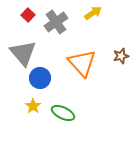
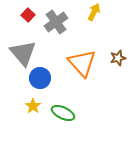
yellow arrow: moved 1 px right, 1 px up; rotated 30 degrees counterclockwise
brown star: moved 3 px left, 2 px down
